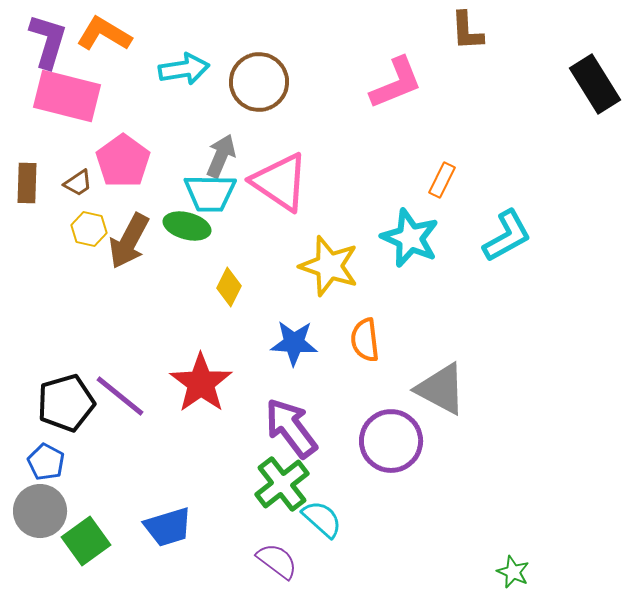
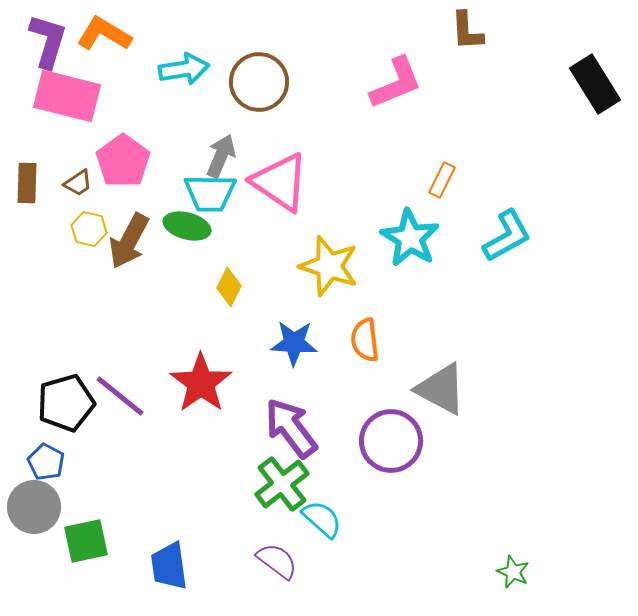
cyan star: rotated 8 degrees clockwise
gray circle: moved 6 px left, 4 px up
blue trapezoid: moved 1 px right, 39 px down; rotated 99 degrees clockwise
green square: rotated 24 degrees clockwise
